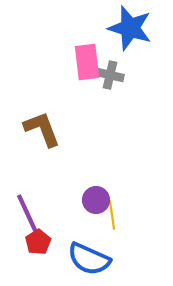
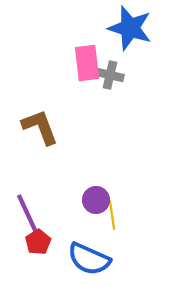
pink rectangle: moved 1 px down
brown L-shape: moved 2 px left, 2 px up
